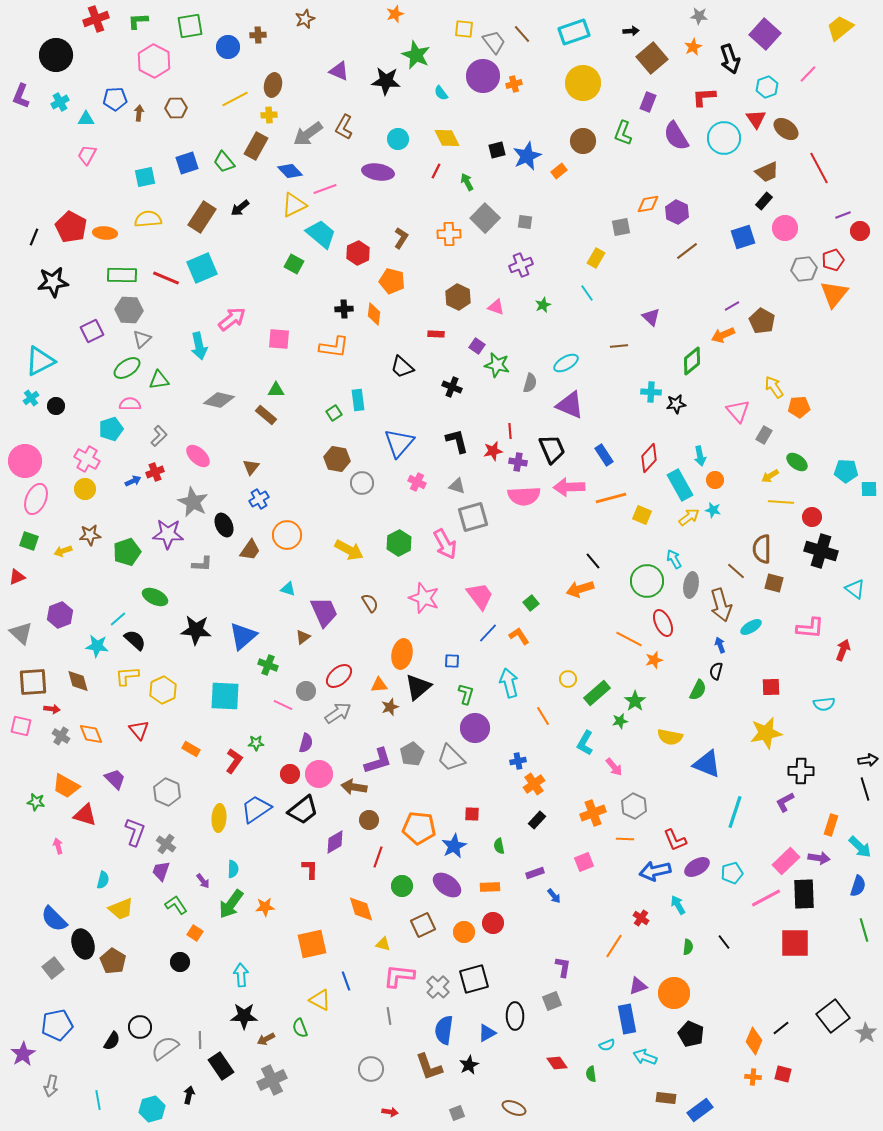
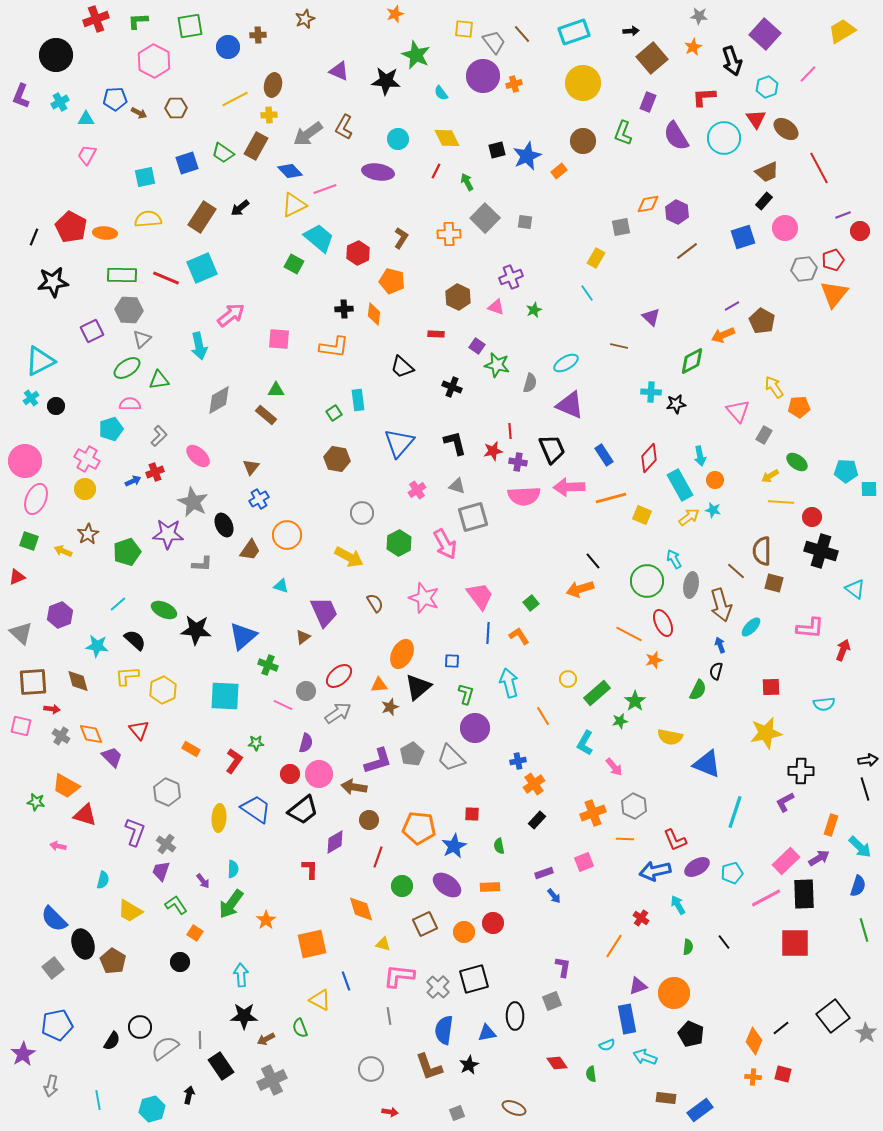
yellow trapezoid at (840, 28): moved 2 px right, 3 px down; rotated 8 degrees clockwise
black arrow at (730, 59): moved 2 px right, 2 px down
brown arrow at (139, 113): rotated 112 degrees clockwise
green trapezoid at (224, 162): moved 1 px left, 9 px up; rotated 15 degrees counterclockwise
cyan trapezoid at (321, 234): moved 2 px left, 4 px down
purple cross at (521, 265): moved 10 px left, 12 px down
green star at (543, 305): moved 9 px left, 5 px down
pink arrow at (232, 319): moved 1 px left, 4 px up
brown line at (619, 346): rotated 18 degrees clockwise
green diamond at (692, 361): rotated 12 degrees clockwise
gray diamond at (219, 400): rotated 44 degrees counterclockwise
black L-shape at (457, 441): moved 2 px left, 2 px down
pink cross at (417, 482): moved 8 px down; rotated 30 degrees clockwise
gray circle at (362, 483): moved 30 px down
brown star at (90, 535): moved 2 px left, 1 px up; rotated 25 degrees counterclockwise
brown semicircle at (762, 549): moved 2 px down
yellow arrow at (349, 550): moved 7 px down
yellow arrow at (63, 551): rotated 42 degrees clockwise
cyan triangle at (288, 589): moved 7 px left, 3 px up
green ellipse at (155, 597): moved 9 px right, 13 px down
brown semicircle at (370, 603): moved 5 px right
cyan line at (118, 619): moved 15 px up
cyan ellipse at (751, 627): rotated 15 degrees counterclockwise
blue line at (488, 633): rotated 40 degrees counterclockwise
orange line at (629, 639): moved 5 px up
orange ellipse at (402, 654): rotated 16 degrees clockwise
purple trapezoid at (115, 779): moved 3 px left, 22 px up
blue trapezoid at (256, 809): rotated 68 degrees clockwise
pink arrow at (58, 846): rotated 63 degrees counterclockwise
purple arrow at (819, 858): rotated 40 degrees counterclockwise
purple rectangle at (535, 873): moved 9 px right
orange star at (265, 907): moved 1 px right, 13 px down; rotated 30 degrees counterclockwise
yellow trapezoid at (121, 909): moved 9 px right, 2 px down; rotated 52 degrees clockwise
brown square at (423, 925): moved 2 px right, 1 px up
blue triangle at (487, 1033): rotated 18 degrees clockwise
